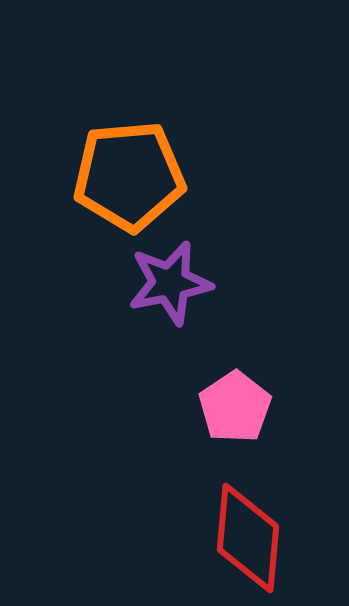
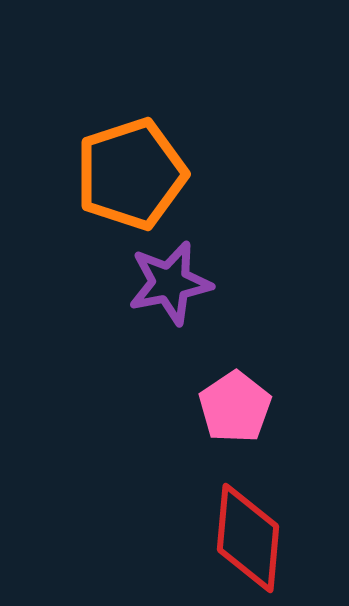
orange pentagon: moved 2 px right, 2 px up; rotated 13 degrees counterclockwise
